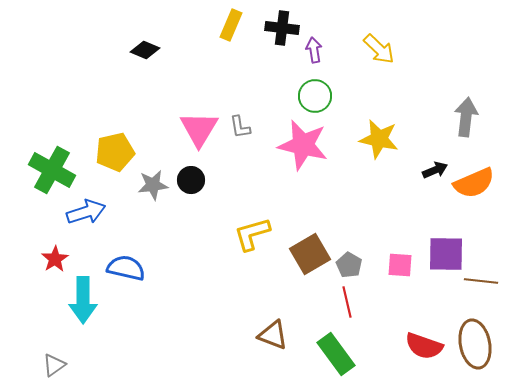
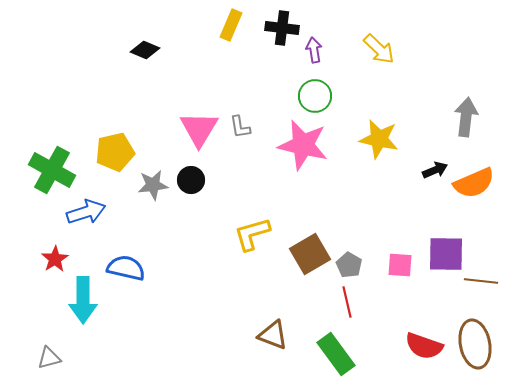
gray triangle: moved 5 px left, 7 px up; rotated 20 degrees clockwise
